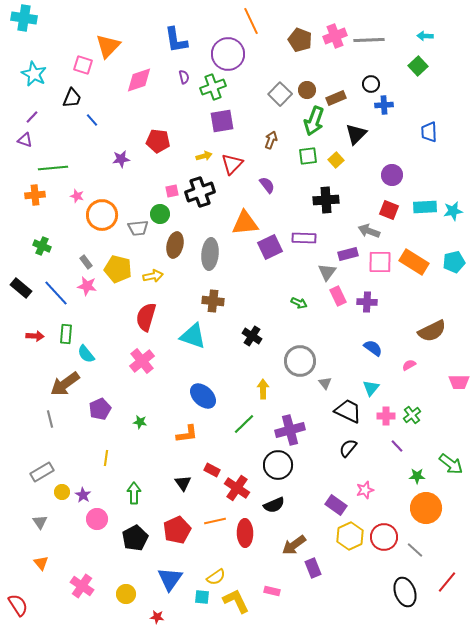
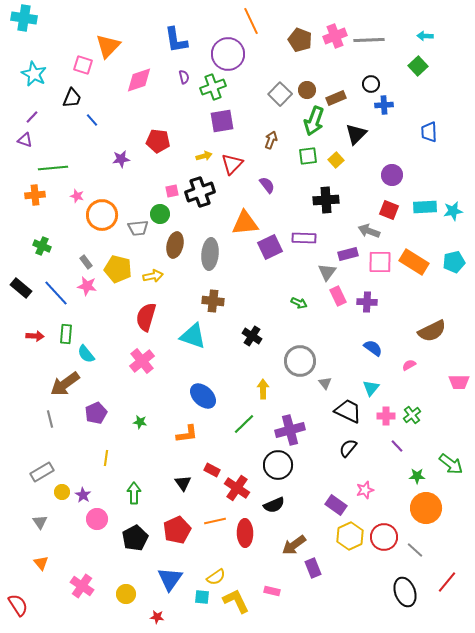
purple pentagon at (100, 409): moved 4 px left, 4 px down
